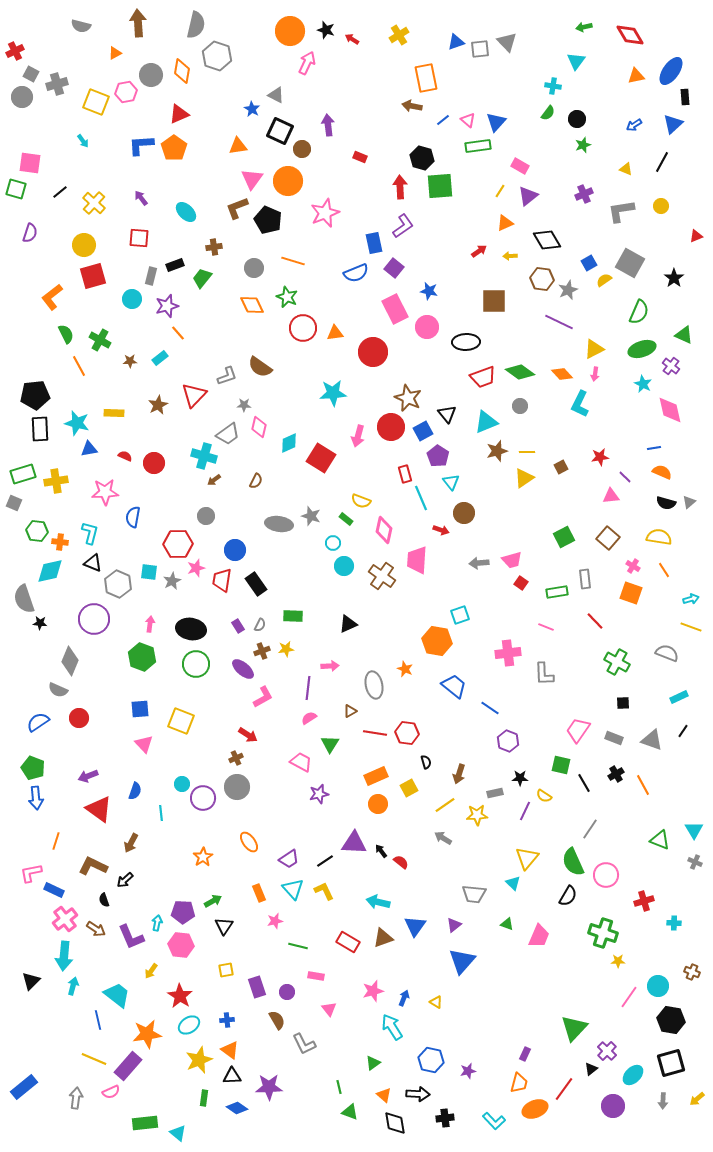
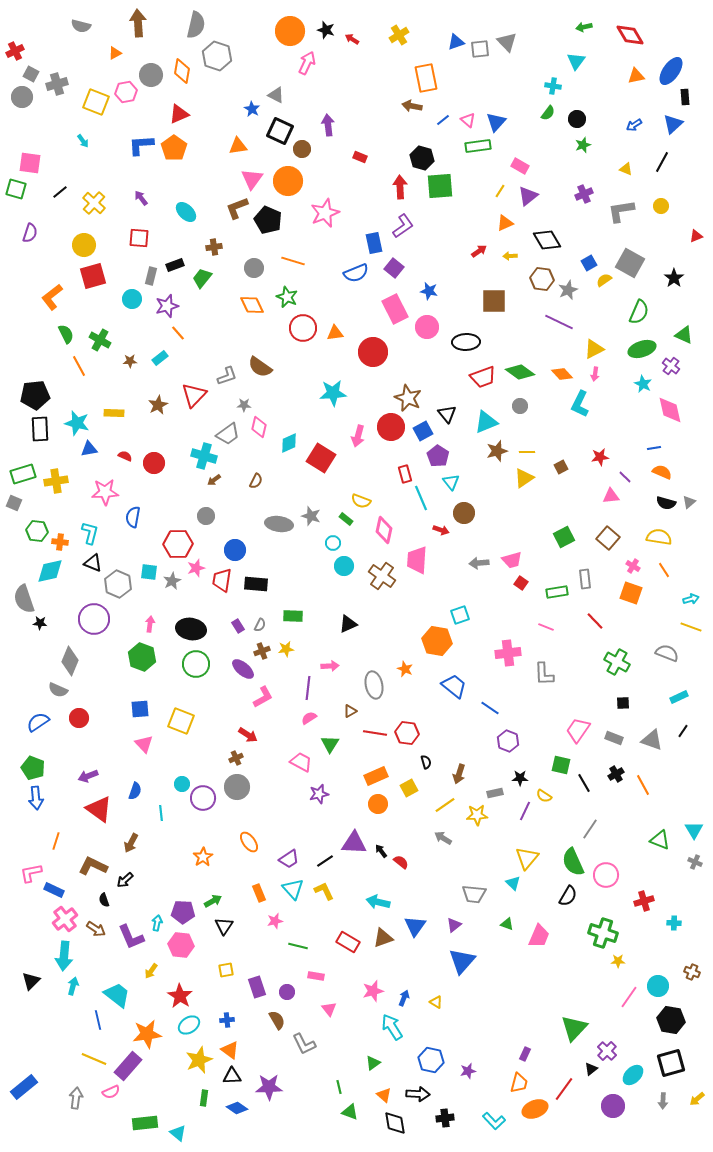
black rectangle at (256, 584): rotated 50 degrees counterclockwise
